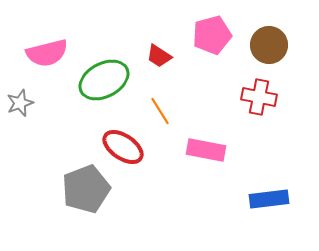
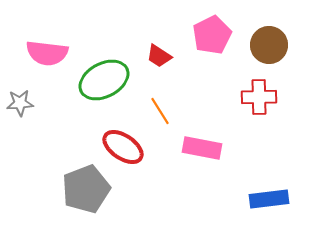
pink pentagon: rotated 12 degrees counterclockwise
pink semicircle: rotated 21 degrees clockwise
red cross: rotated 12 degrees counterclockwise
gray star: rotated 16 degrees clockwise
pink rectangle: moved 4 px left, 2 px up
